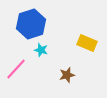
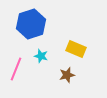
yellow rectangle: moved 11 px left, 6 px down
cyan star: moved 6 px down
pink line: rotated 20 degrees counterclockwise
